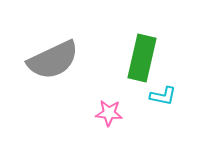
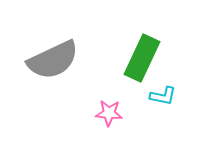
green rectangle: rotated 12 degrees clockwise
